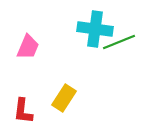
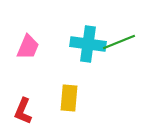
cyan cross: moved 7 px left, 15 px down
yellow rectangle: moved 5 px right; rotated 28 degrees counterclockwise
red L-shape: rotated 16 degrees clockwise
